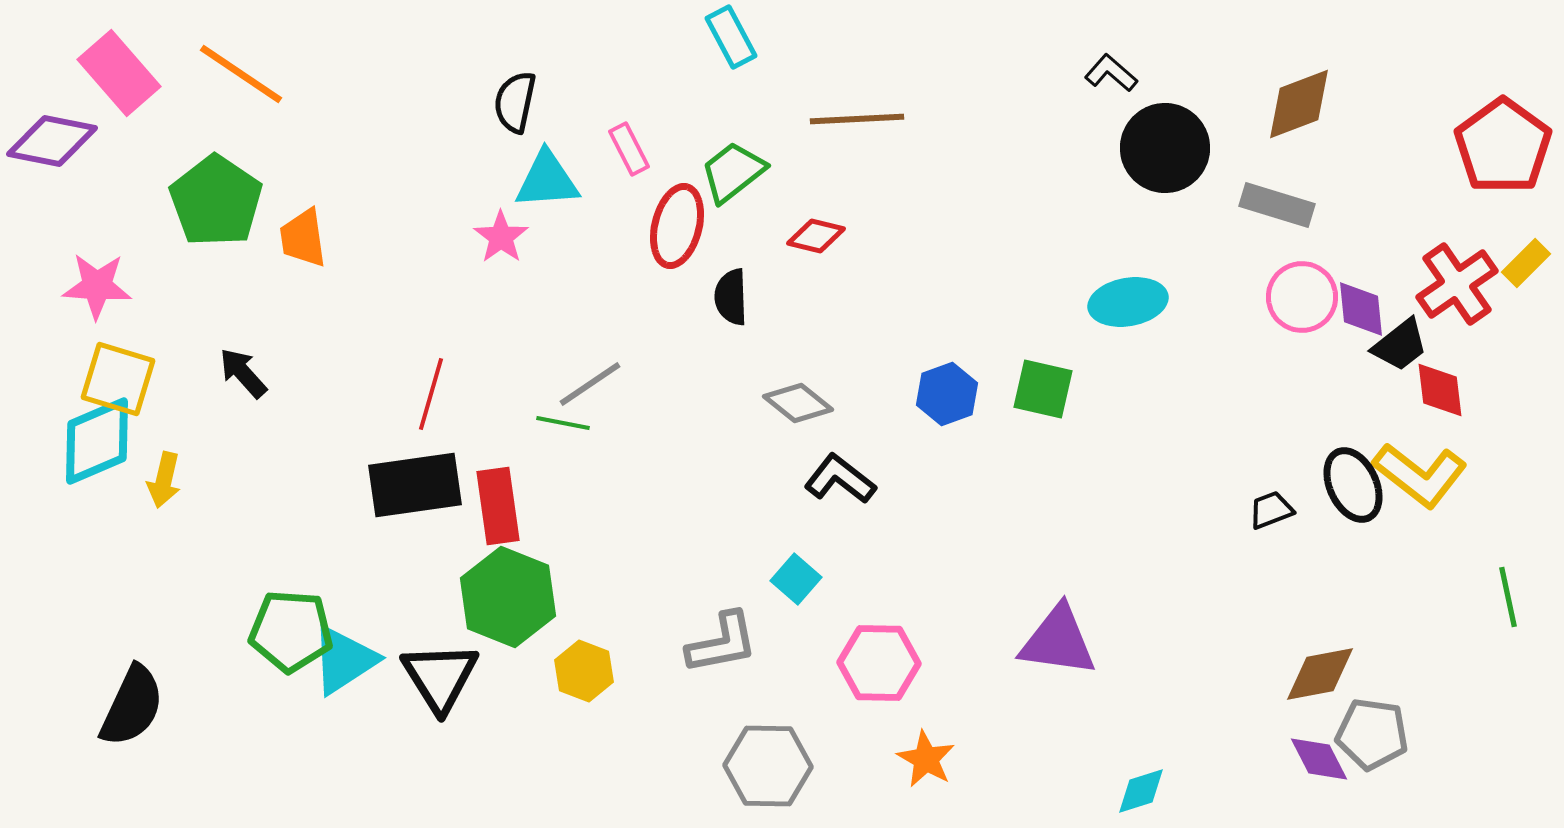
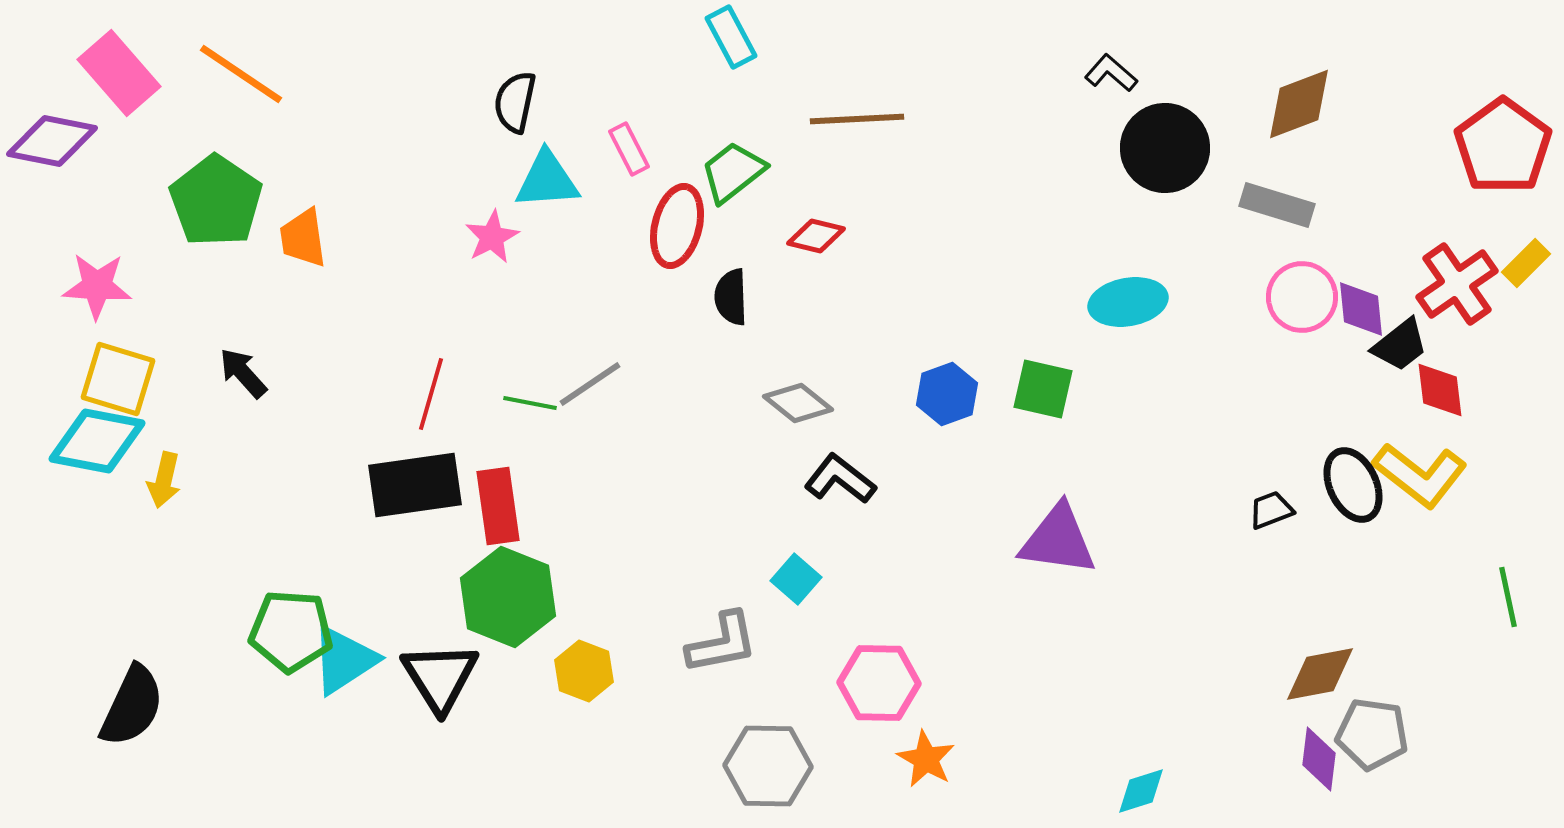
pink star at (501, 237): moved 9 px left; rotated 8 degrees clockwise
green line at (563, 423): moved 33 px left, 20 px up
cyan diamond at (97, 441): rotated 34 degrees clockwise
purple triangle at (1058, 641): moved 101 px up
pink hexagon at (879, 663): moved 20 px down
purple diamond at (1319, 759): rotated 34 degrees clockwise
